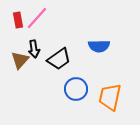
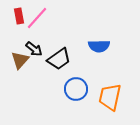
red rectangle: moved 1 px right, 4 px up
black arrow: rotated 42 degrees counterclockwise
